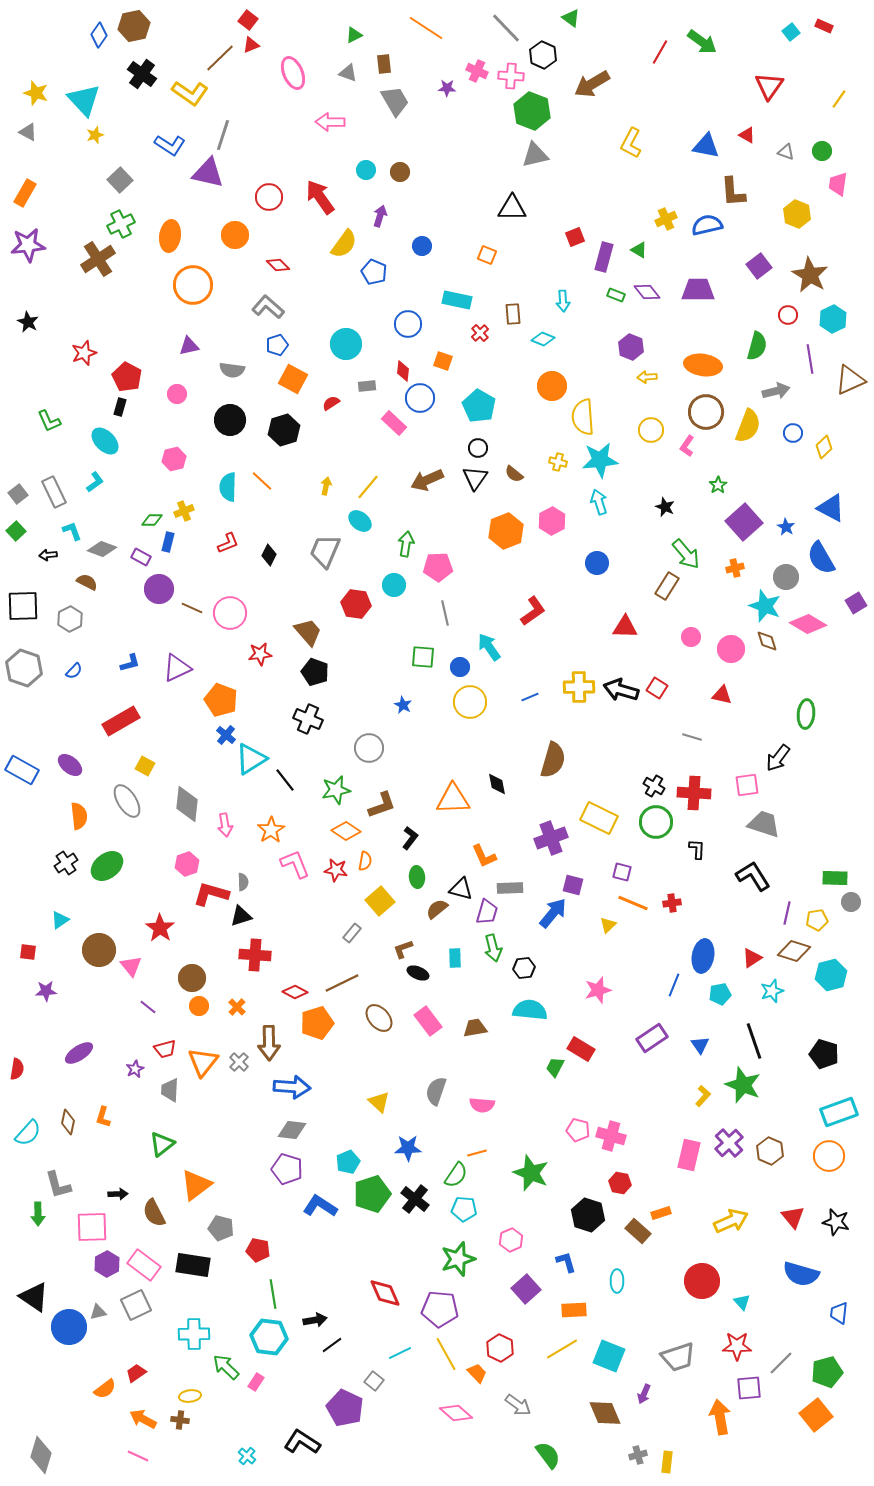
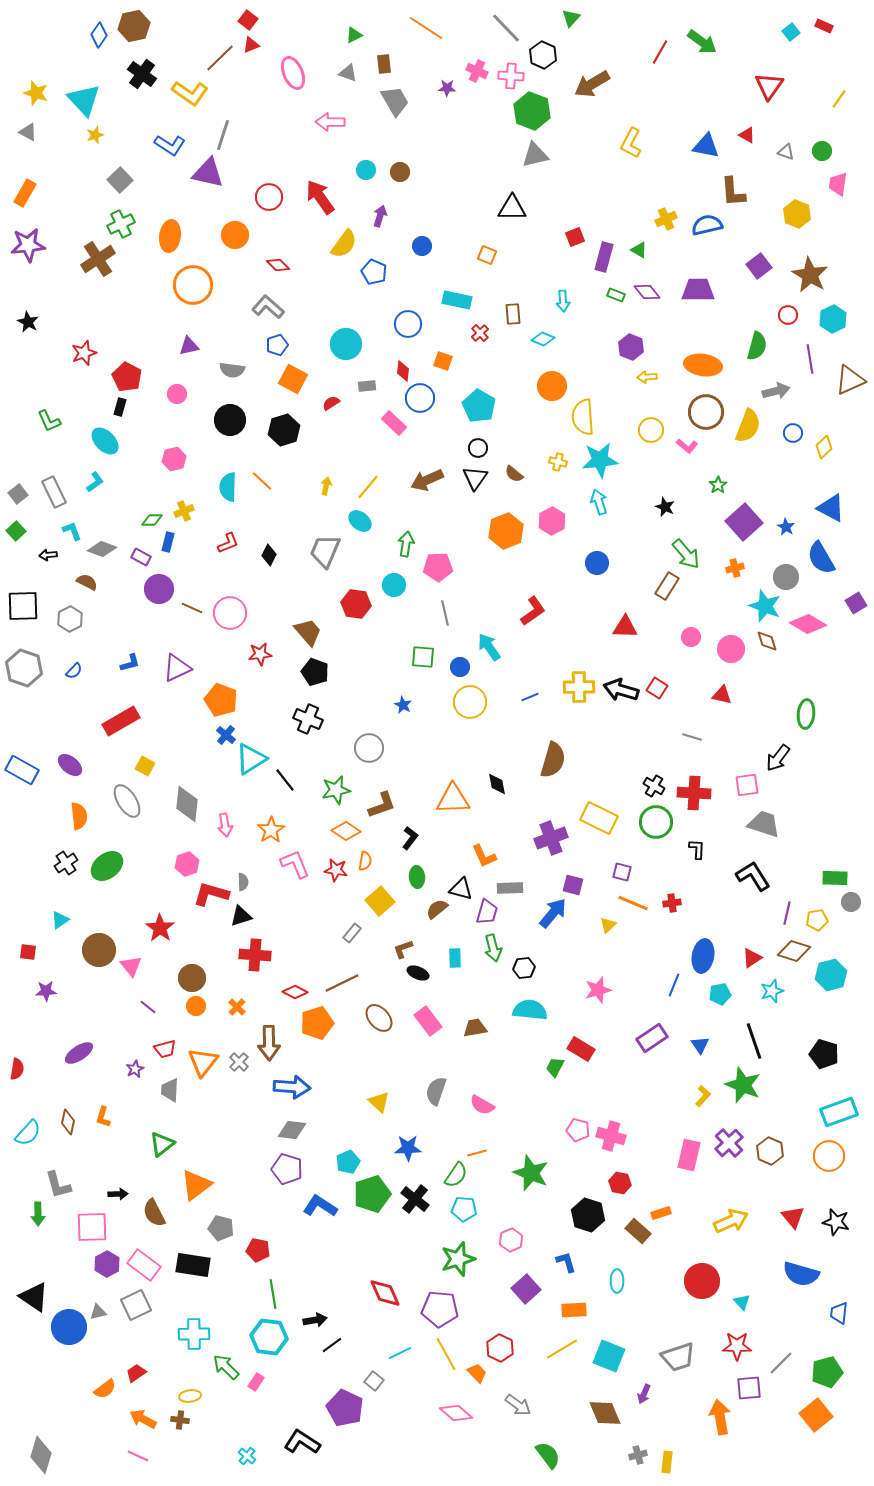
green triangle at (571, 18): rotated 36 degrees clockwise
pink L-shape at (687, 446): rotated 85 degrees counterclockwise
orange circle at (199, 1006): moved 3 px left
pink semicircle at (482, 1105): rotated 25 degrees clockwise
